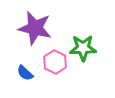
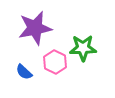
purple star: rotated 24 degrees counterclockwise
blue semicircle: moved 1 px left, 1 px up
